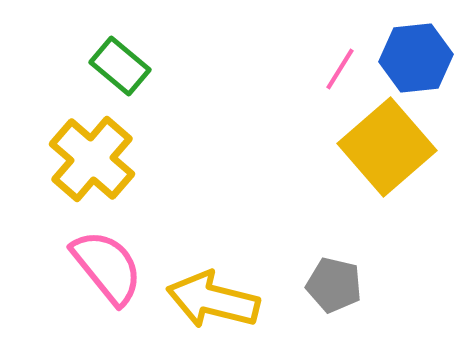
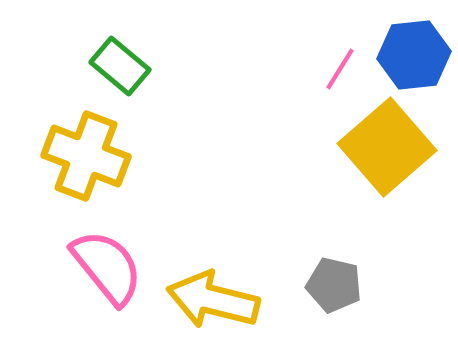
blue hexagon: moved 2 px left, 3 px up
yellow cross: moved 6 px left, 3 px up; rotated 20 degrees counterclockwise
